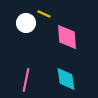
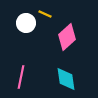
yellow line: moved 1 px right
pink diamond: rotated 52 degrees clockwise
pink line: moved 5 px left, 3 px up
